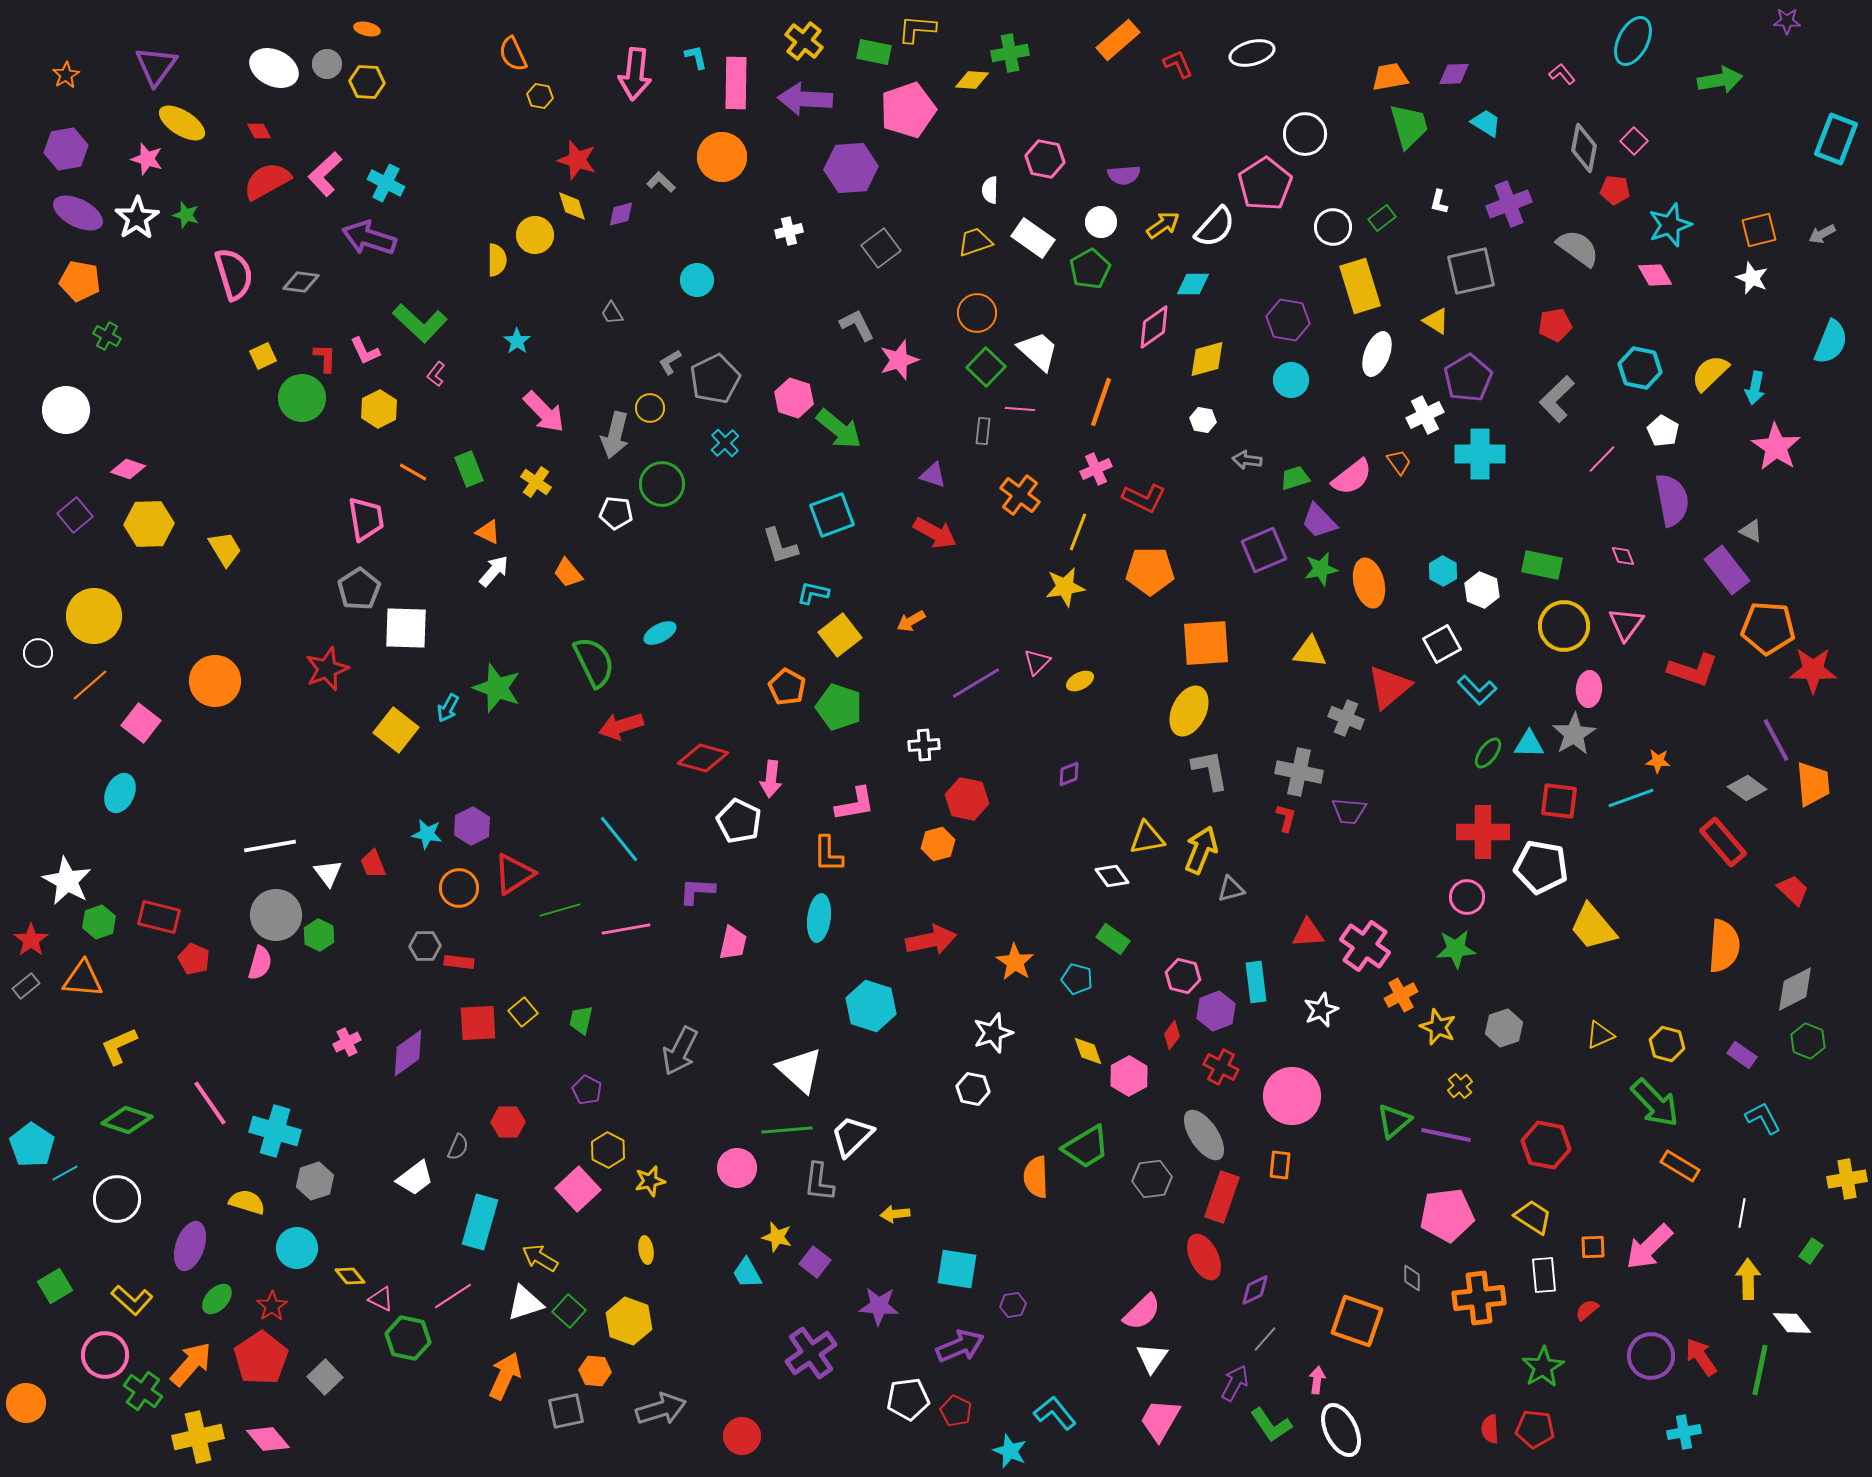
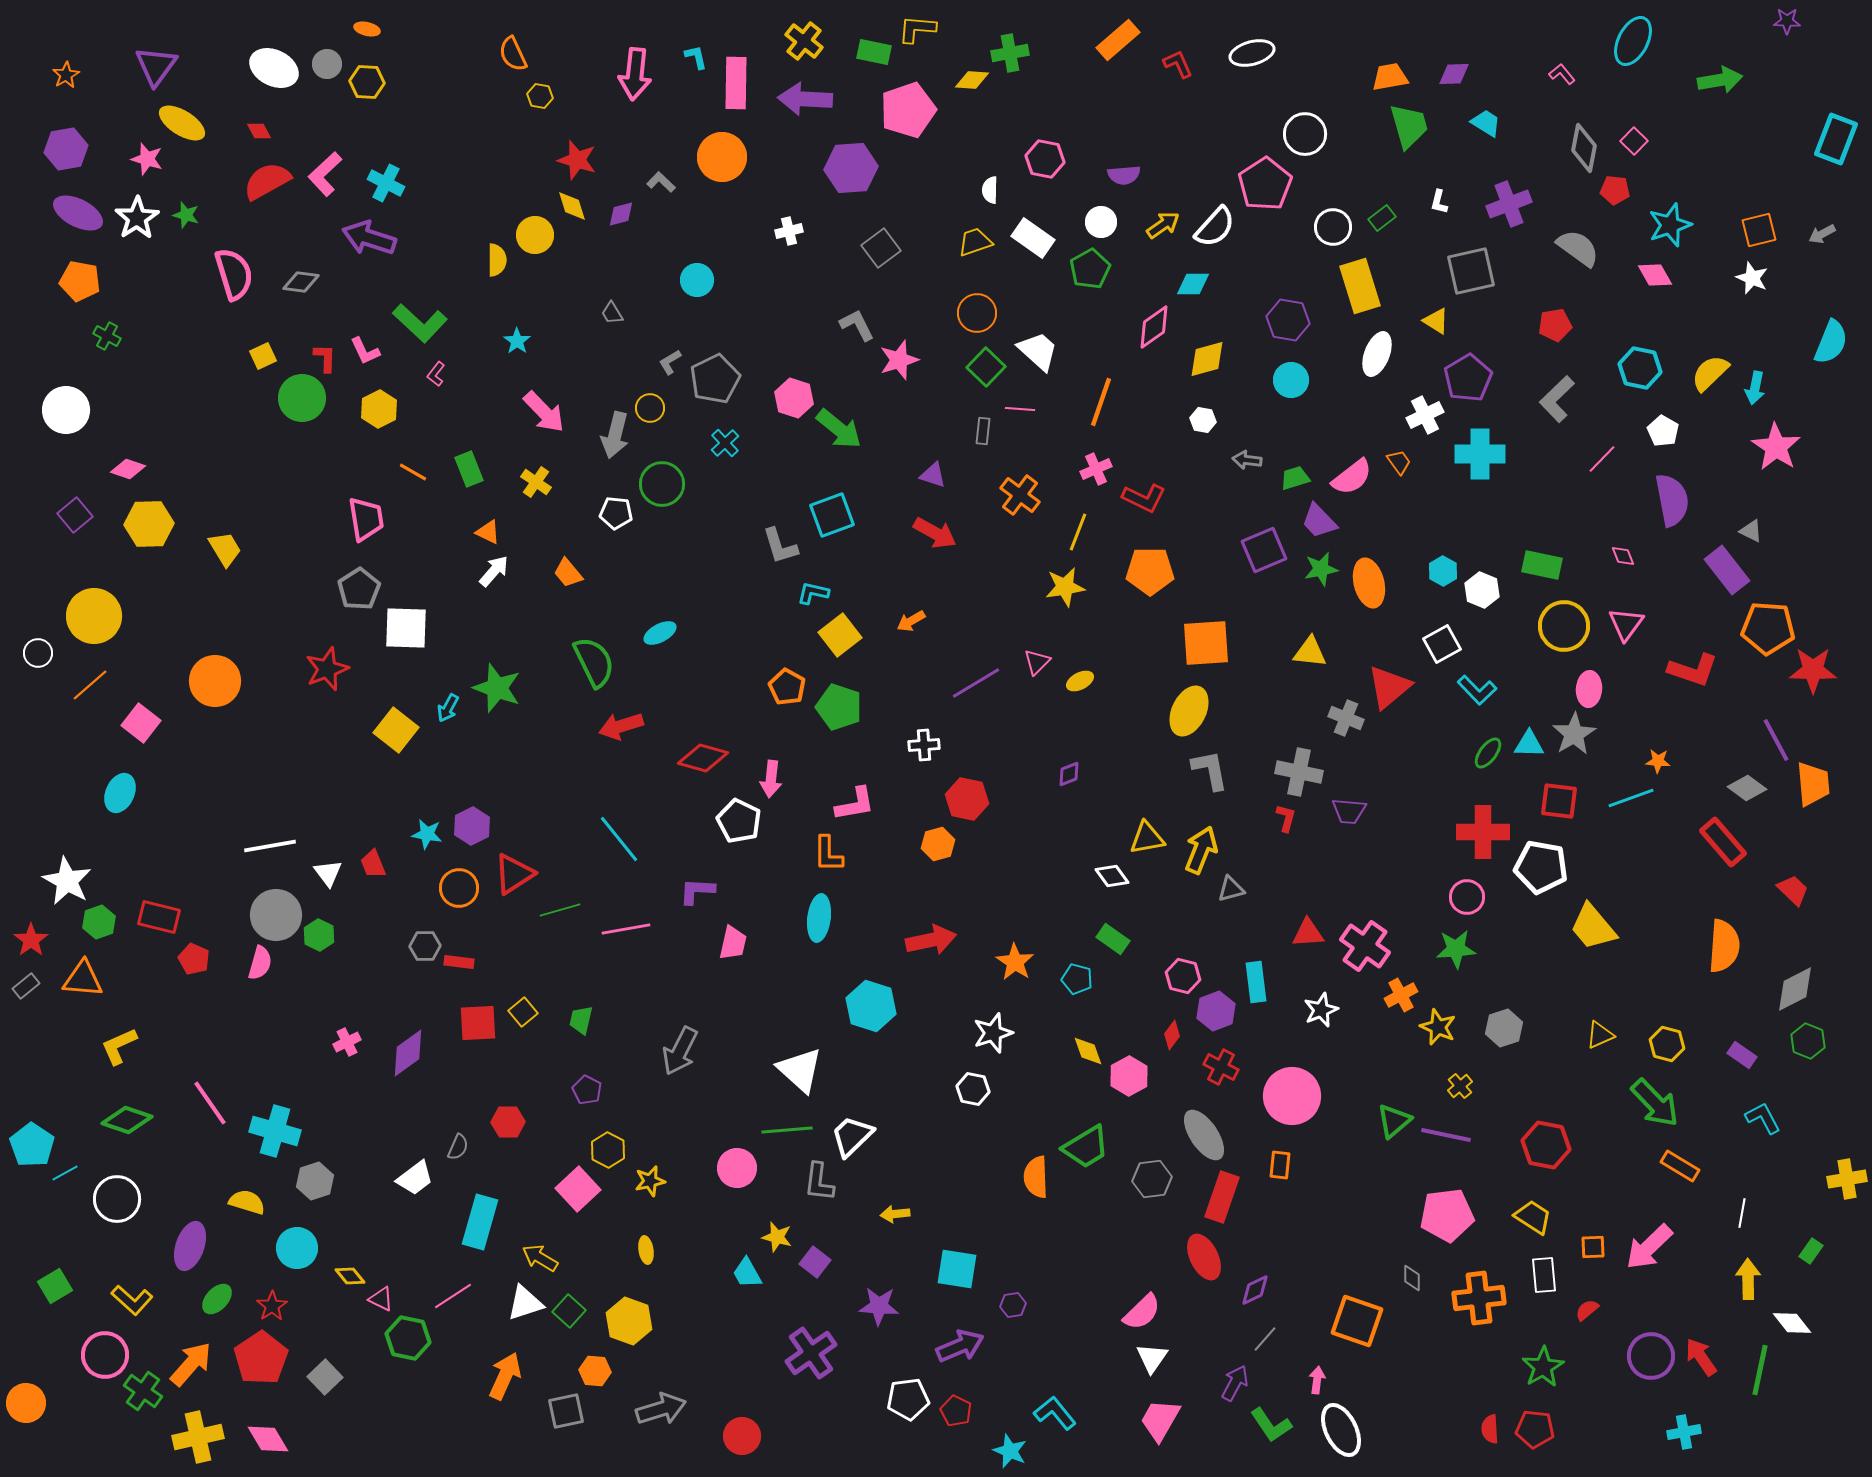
pink diamond at (268, 1439): rotated 9 degrees clockwise
